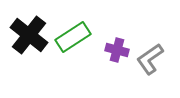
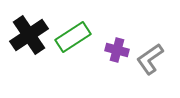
black cross: rotated 18 degrees clockwise
